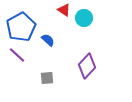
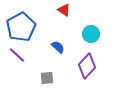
cyan circle: moved 7 px right, 16 px down
blue semicircle: moved 10 px right, 7 px down
